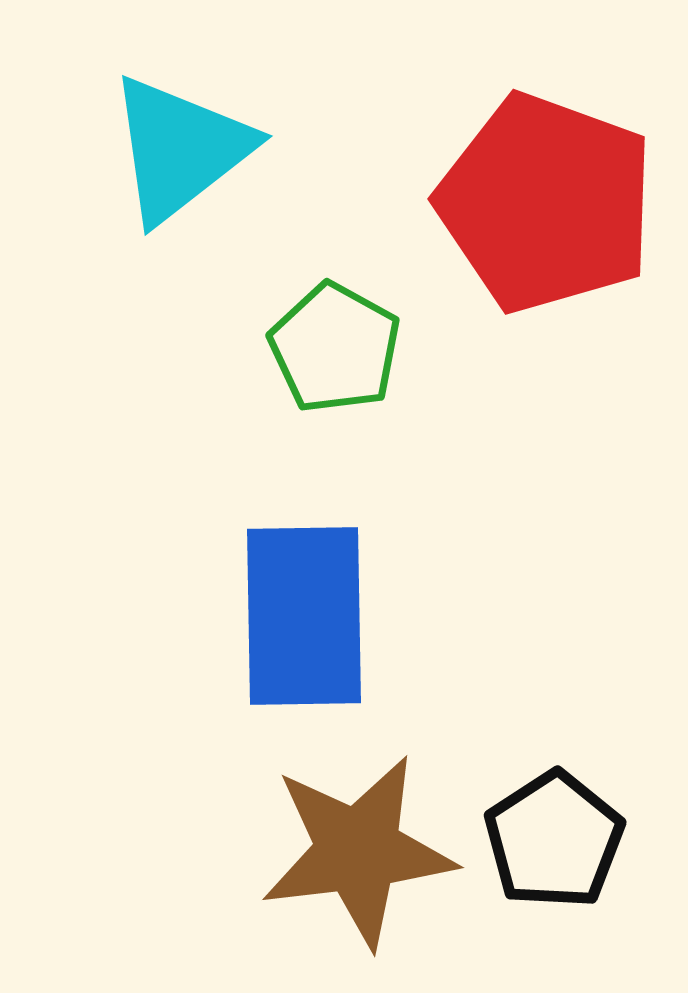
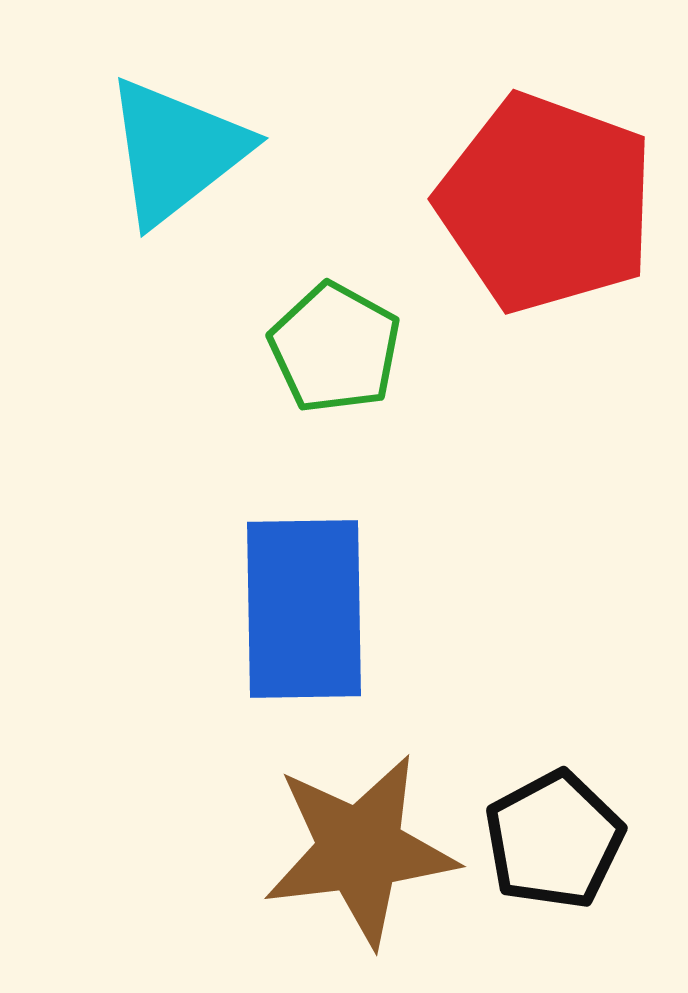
cyan triangle: moved 4 px left, 2 px down
blue rectangle: moved 7 px up
black pentagon: rotated 5 degrees clockwise
brown star: moved 2 px right, 1 px up
